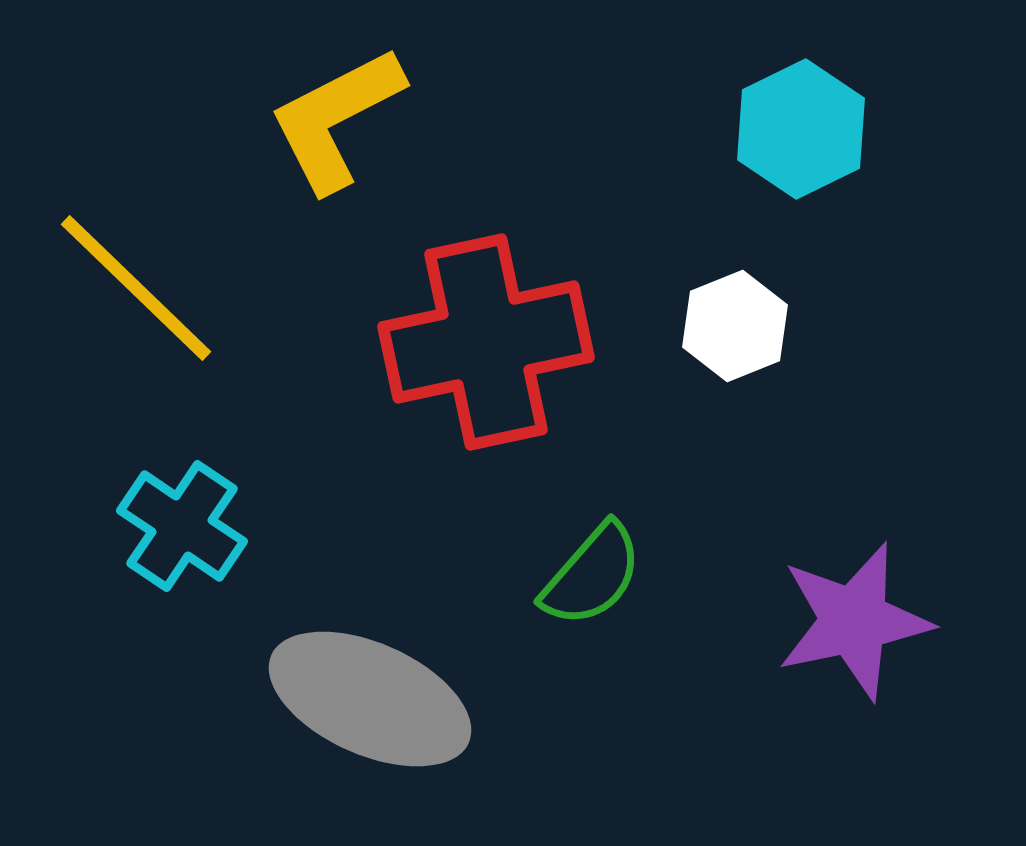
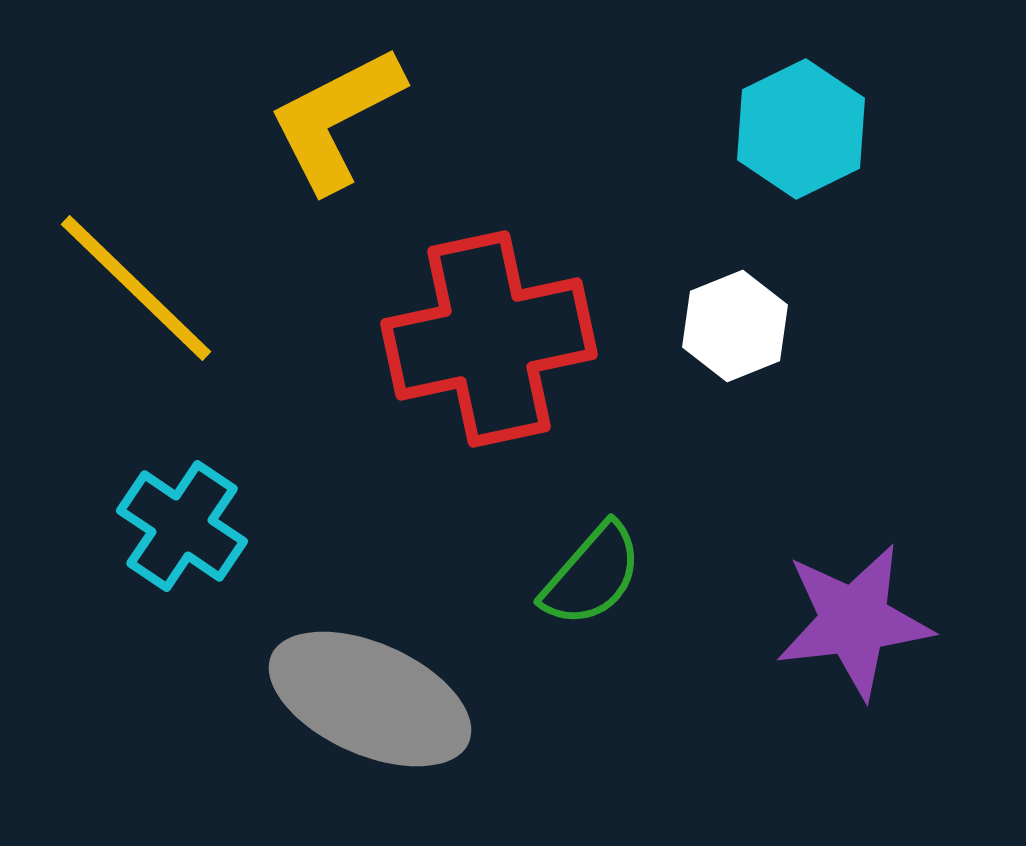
red cross: moved 3 px right, 3 px up
purple star: rotated 5 degrees clockwise
